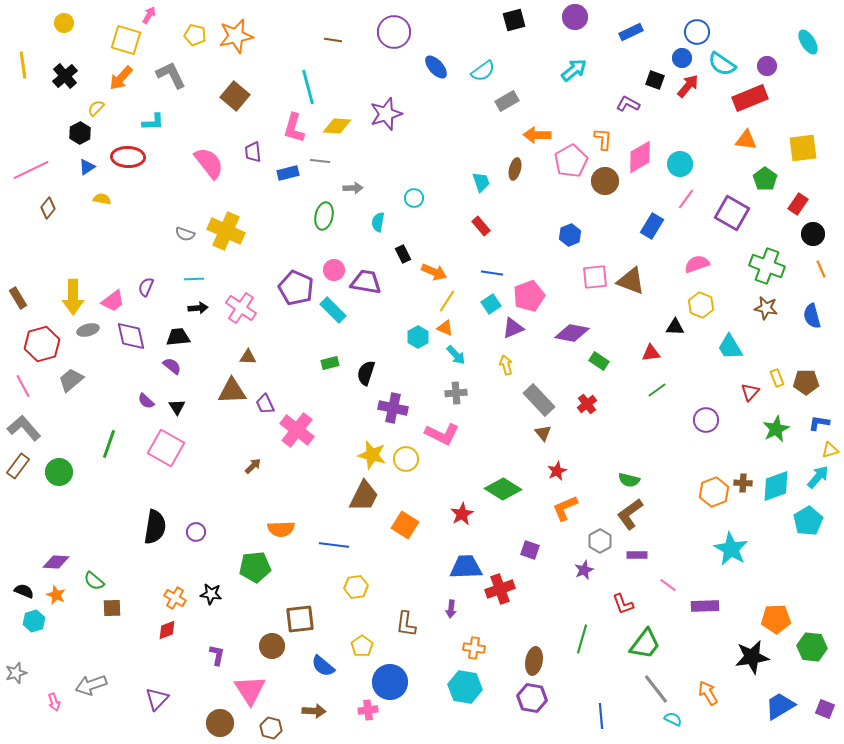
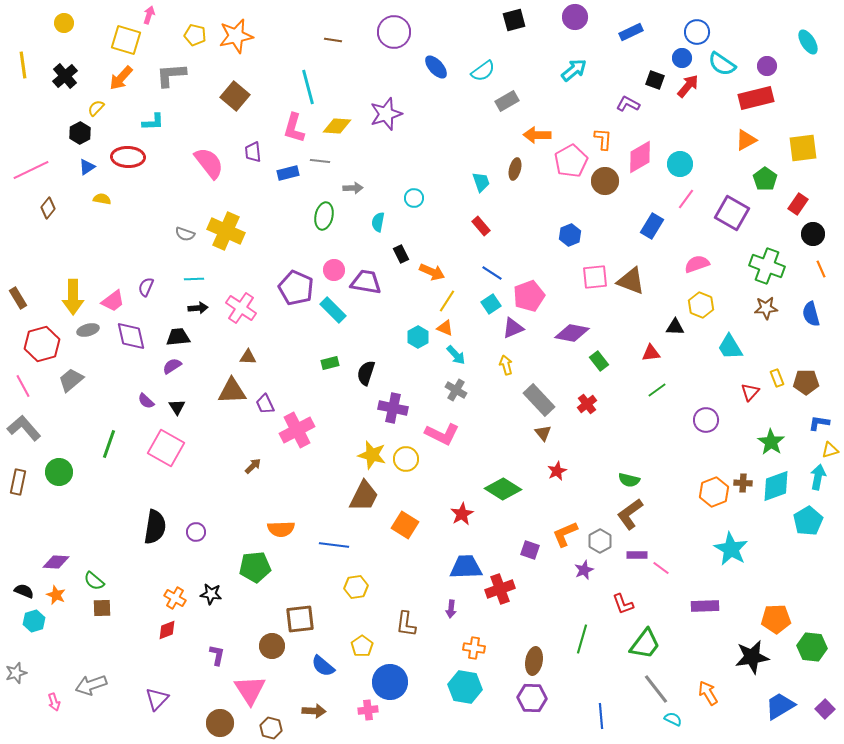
pink arrow at (149, 15): rotated 12 degrees counterclockwise
gray L-shape at (171, 75): rotated 68 degrees counterclockwise
red rectangle at (750, 98): moved 6 px right; rotated 8 degrees clockwise
orange triangle at (746, 140): rotated 35 degrees counterclockwise
black rectangle at (403, 254): moved 2 px left
orange arrow at (434, 272): moved 2 px left
blue line at (492, 273): rotated 25 degrees clockwise
brown star at (766, 308): rotated 15 degrees counterclockwise
blue semicircle at (812, 316): moved 1 px left, 2 px up
green rectangle at (599, 361): rotated 18 degrees clockwise
purple semicircle at (172, 366): rotated 72 degrees counterclockwise
gray cross at (456, 393): moved 3 px up; rotated 35 degrees clockwise
green star at (776, 429): moved 5 px left, 13 px down; rotated 12 degrees counterclockwise
pink cross at (297, 430): rotated 24 degrees clockwise
brown rectangle at (18, 466): moved 16 px down; rotated 25 degrees counterclockwise
cyan arrow at (818, 477): rotated 30 degrees counterclockwise
orange L-shape at (565, 508): moved 26 px down
pink line at (668, 585): moved 7 px left, 17 px up
brown square at (112, 608): moved 10 px left
purple hexagon at (532, 698): rotated 8 degrees counterclockwise
purple square at (825, 709): rotated 24 degrees clockwise
